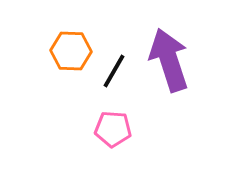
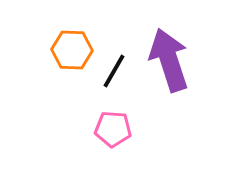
orange hexagon: moved 1 px right, 1 px up
